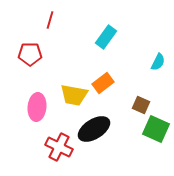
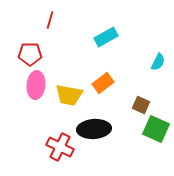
cyan rectangle: rotated 25 degrees clockwise
yellow trapezoid: moved 5 px left
pink ellipse: moved 1 px left, 22 px up
black ellipse: rotated 28 degrees clockwise
red cross: moved 1 px right
